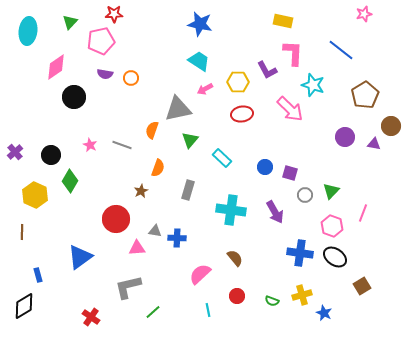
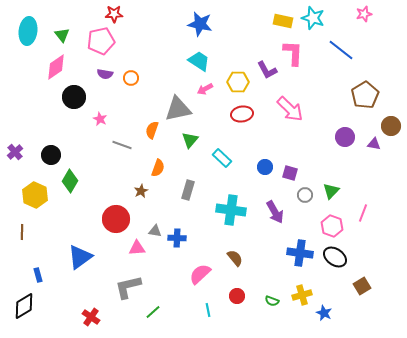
green triangle at (70, 22): moved 8 px left, 13 px down; rotated 21 degrees counterclockwise
cyan star at (313, 85): moved 67 px up
pink star at (90, 145): moved 10 px right, 26 px up
